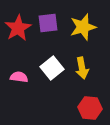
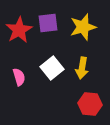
red star: moved 1 px right, 2 px down
yellow arrow: rotated 20 degrees clockwise
pink semicircle: rotated 66 degrees clockwise
red hexagon: moved 4 px up
